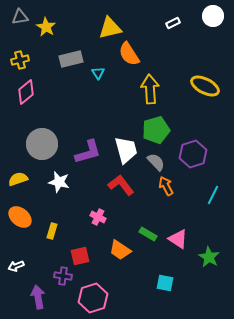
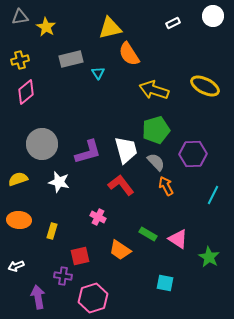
yellow arrow: moved 4 px right, 1 px down; rotated 68 degrees counterclockwise
purple hexagon: rotated 16 degrees clockwise
orange ellipse: moved 1 px left, 3 px down; rotated 35 degrees counterclockwise
